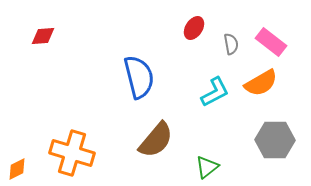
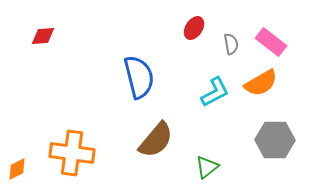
orange cross: rotated 9 degrees counterclockwise
